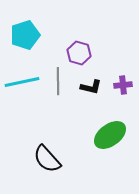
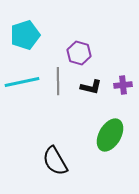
green ellipse: rotated 24 degrees counterclockwise
black semicircle: moved 8 px right, 2 px down; rotated 12 degrees clockwise
